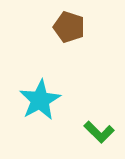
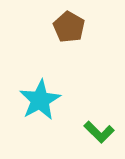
brown pentagon: rotated 12 degrees clockwise
